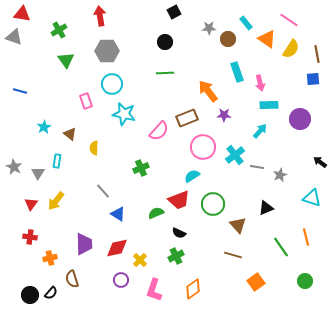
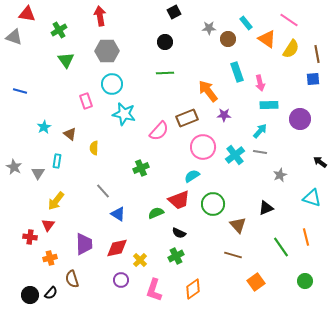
red triangle at (22, 14): moved 5 px right
gray line at (257, 167): moved 3 px right, 15 px up
red triangle at (31, 204): moved 17 px right, 21 px down
